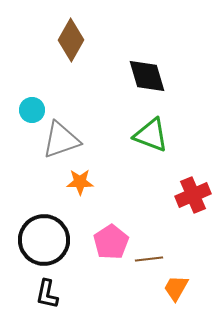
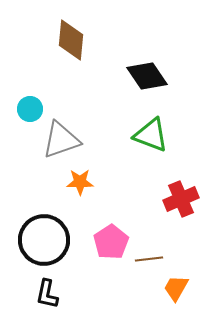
brown diamond: rotated 24 degrees counterclockwise
black diamond: rotated 18 degrees counterclockwise
cyan circle: moved 2 px left, 1 px up
red cross: moved 12 px left, 4 px down
